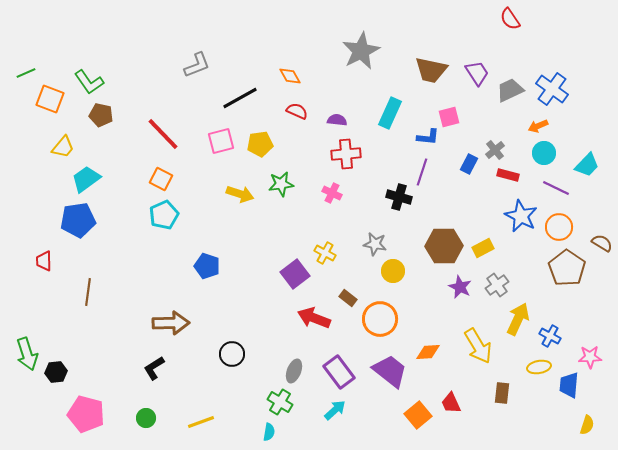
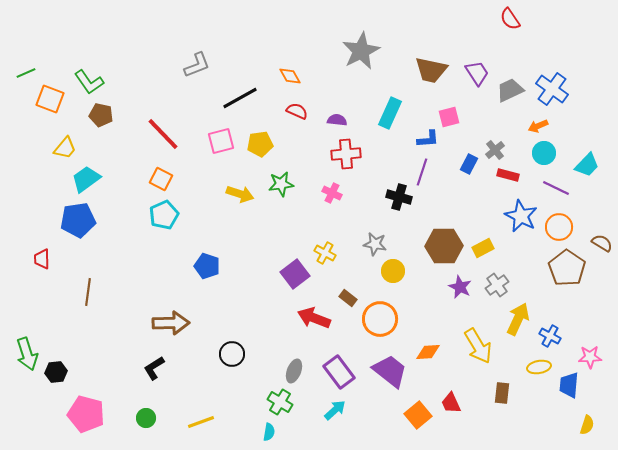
blue L-shape at (428, 137): moved 2 px down; rotated 10 degrees counterclockwise
yellow trapezoid at (63, 147): moved 2 px right, 1 px down
red trapezoid at (44, 261): moved 2 px left, 2 px up
